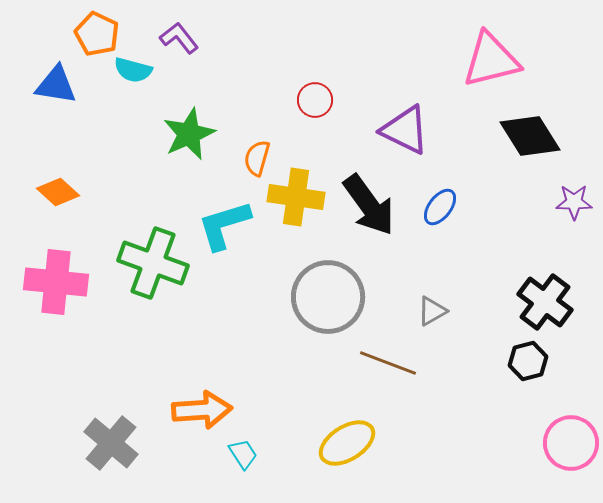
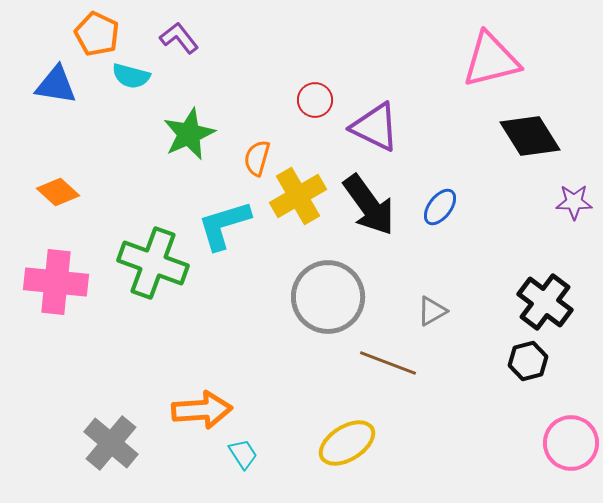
cyan semicircle: moved 2 px left, 6 px down
purple triangle: moved 30 px left, 3 px up
yellow cross: moved 2 px right, 1 px up; rotated 38 degrees counterclockwise
